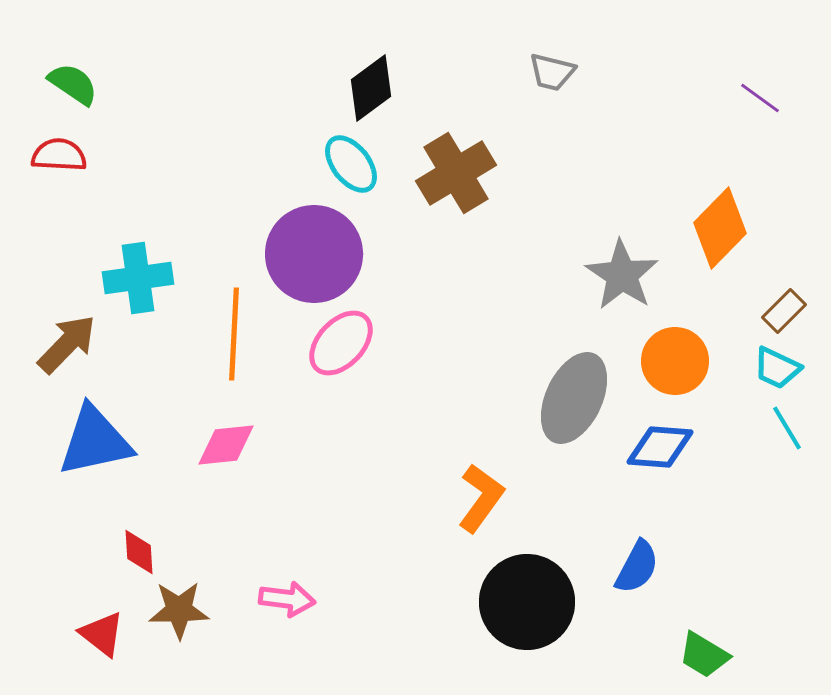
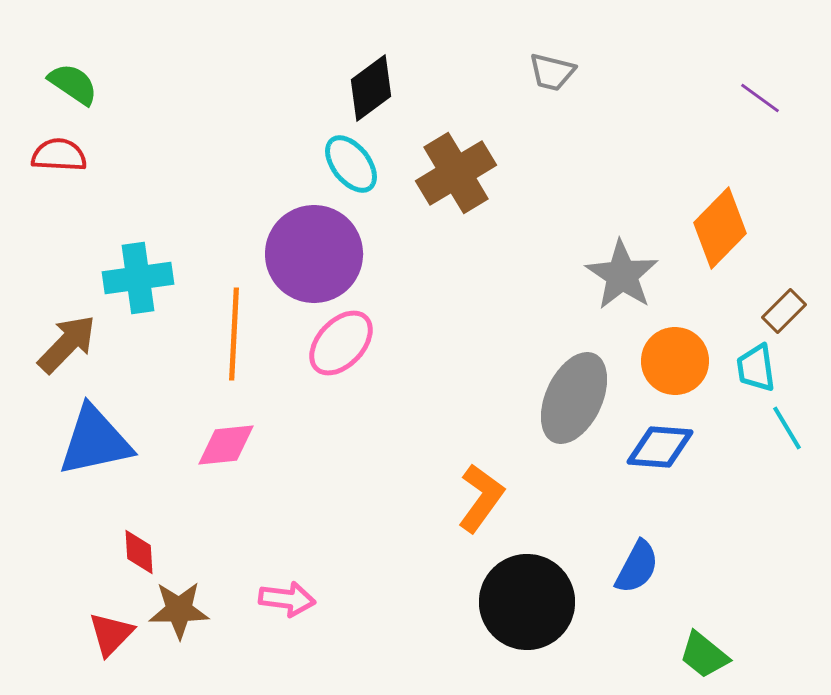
cyan trapezoid: moved 21 px left; rotated 57 degrees clockwise
red triangle: moved 9 px right; rotated 36 degrees clockwise
green trapezoid: rotated 8 degrees clockwise
